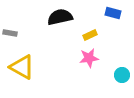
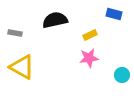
blue rectangle: moved 1 px right, 1 px down
black semicircle: moved 5 px left, 3 px down
gray rectangle: moved 5 px right
